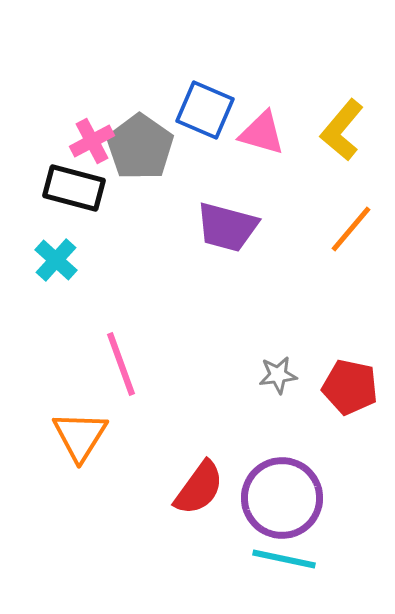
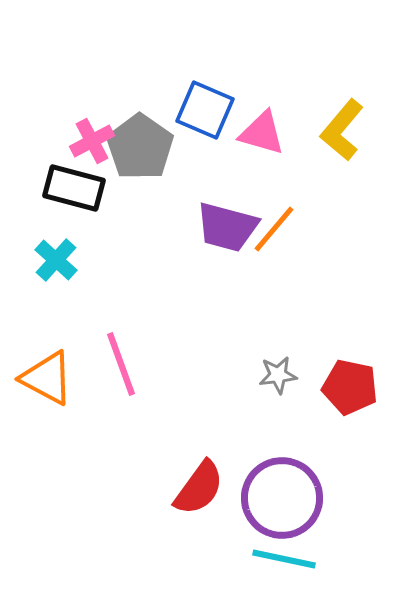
orange line: moved 77 px left
orange triangle: moved 33 px left, 58 px up; rotated 34 degrees counterclockwise
